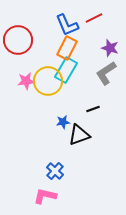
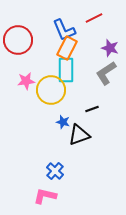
blue L-shape: moved 3 px left, 5 px down
cyan rectangle: rotated 30 degrees counterclockwise
yellow circle: moved 3 px right, 9 px down
black line: moved 1 px left
blue star: rotated 24 degrees clockwise
